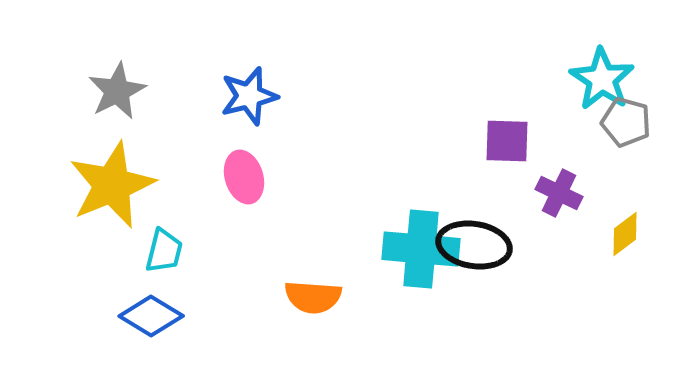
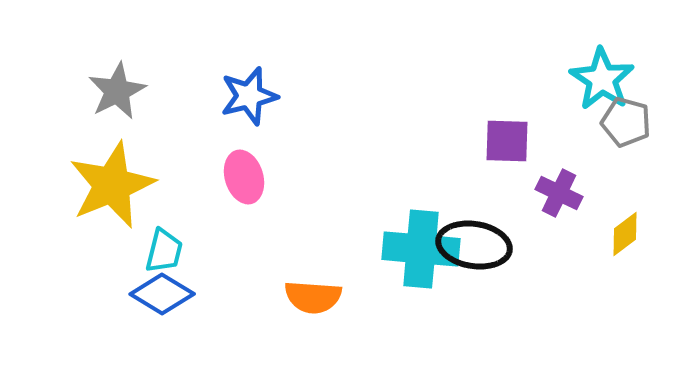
blue diamond: moved 11 px right, 22 px up
